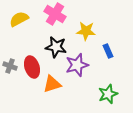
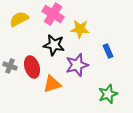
pink cross: moved 2 px left
yellow star: moved 6 px left, 2 px up
black star: moved 2 px left, 2 px up
